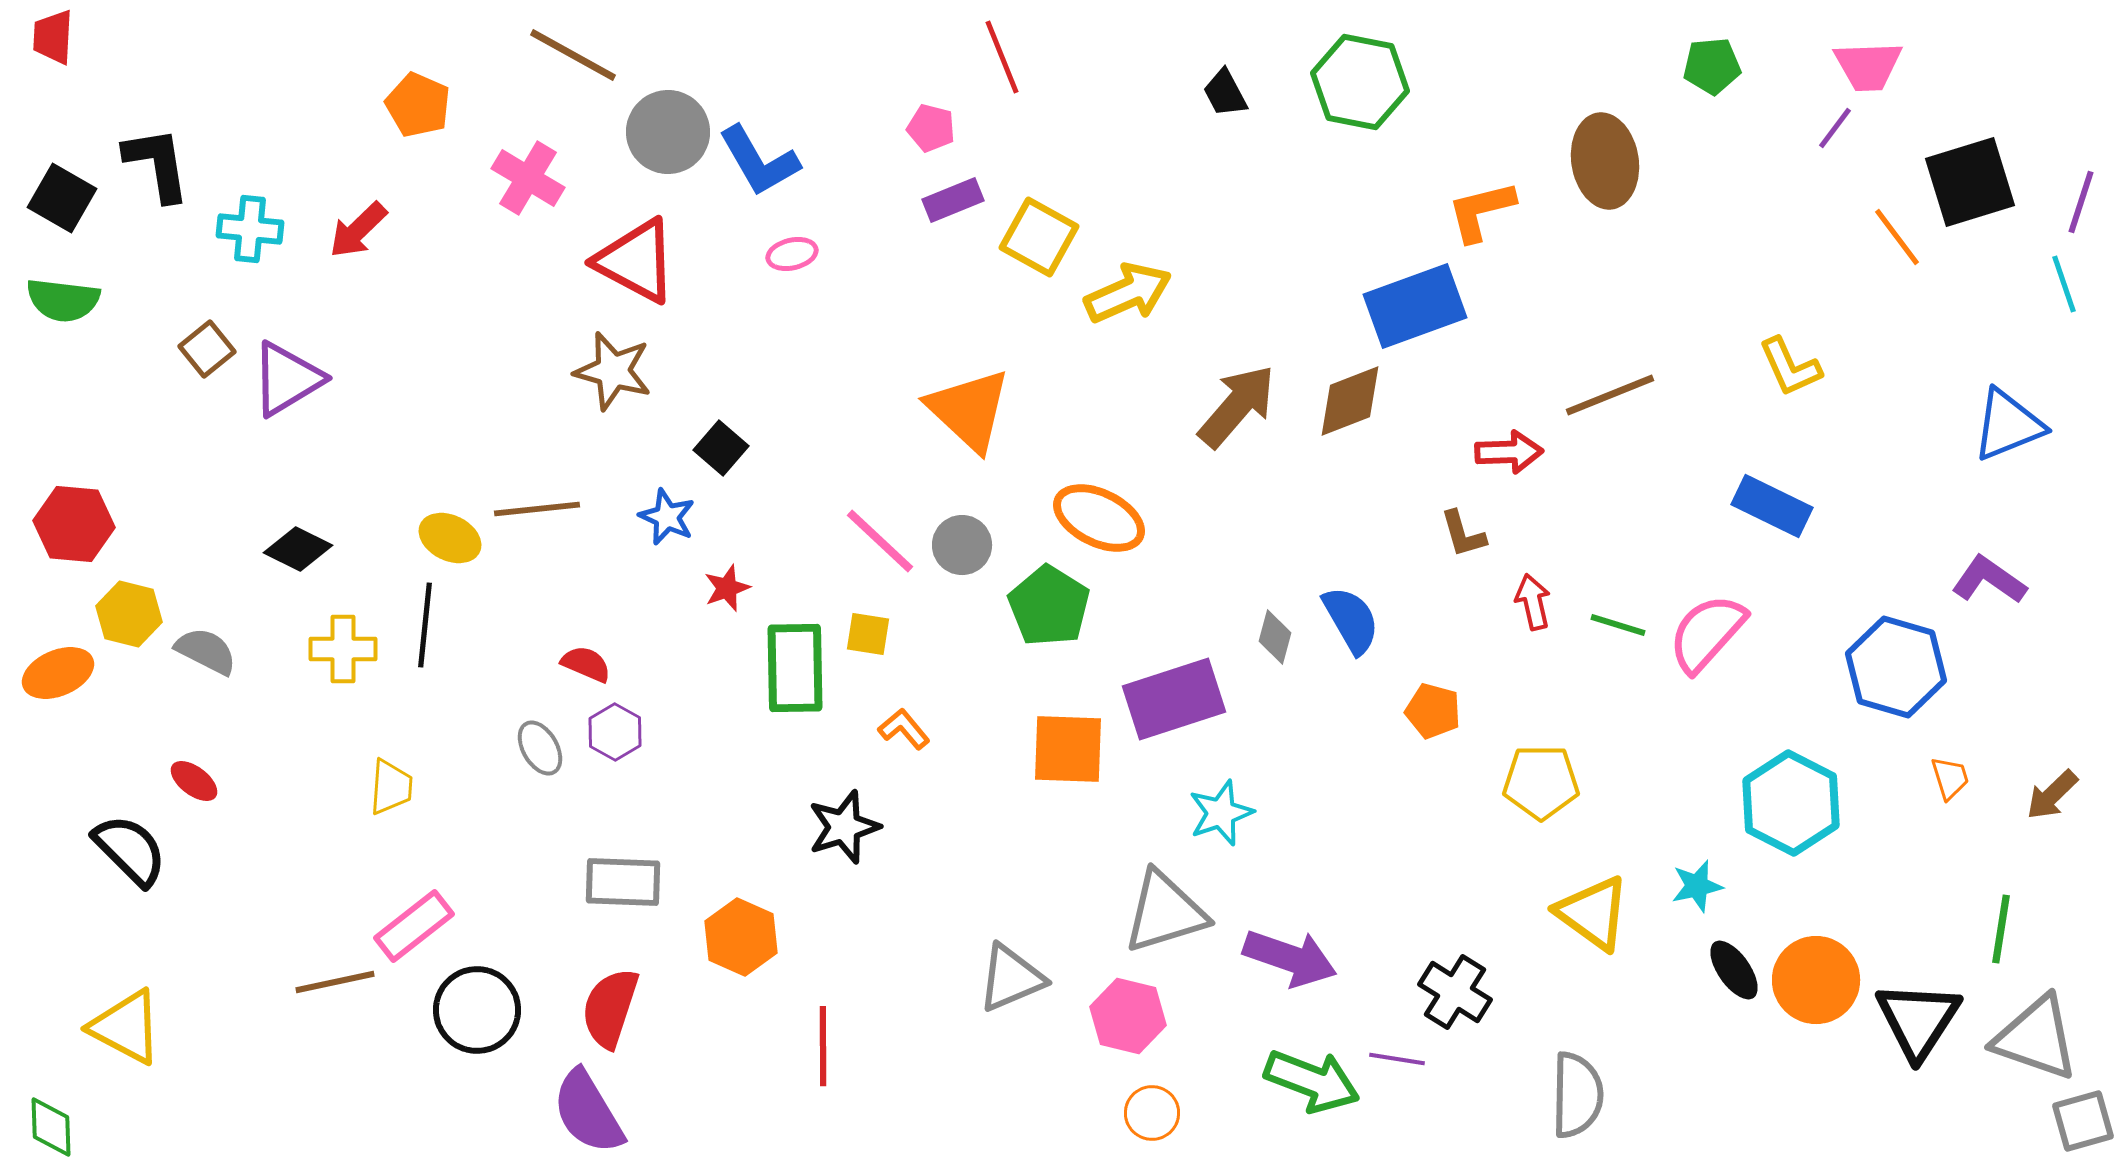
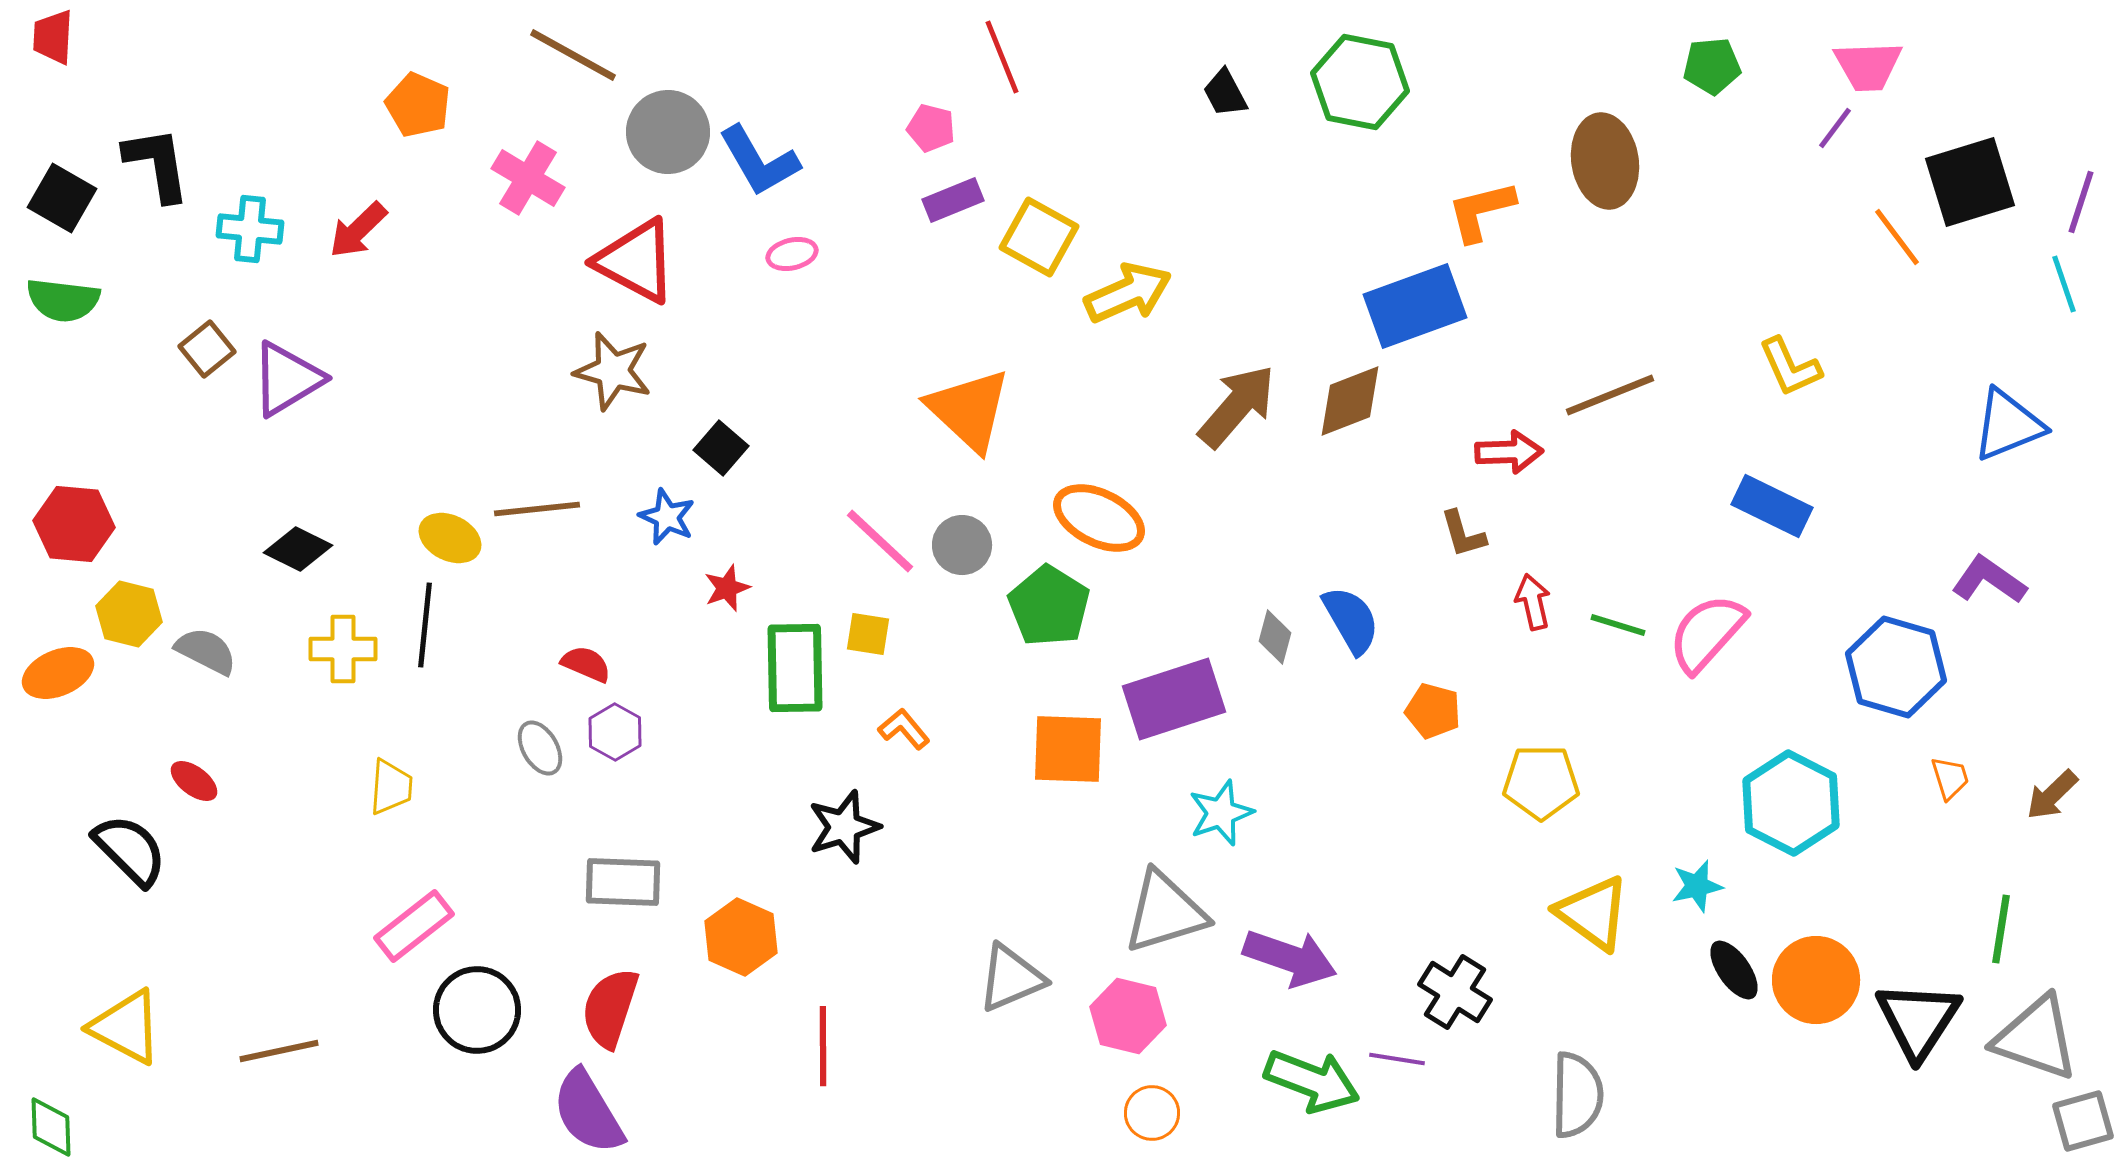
brown line at (335, 982): moved 56 px left, 69 px down
